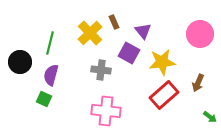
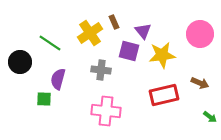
yellow cross: rotated 10 degrees clockwise
green line: rotated 70 degrees counterclockwise
purple square: moved 2 px up; rotated 15 degrees counterclockwise
yellow star: moved 7 px up
purple semicircle: moved 7 px right, 4 px down
brown arrow: moved 2 px right; rotated 90 degrees counterclockwise
red rectangle: rotated 28 degrees clockwise
green square: rotated 21 degrees counterclockwise
